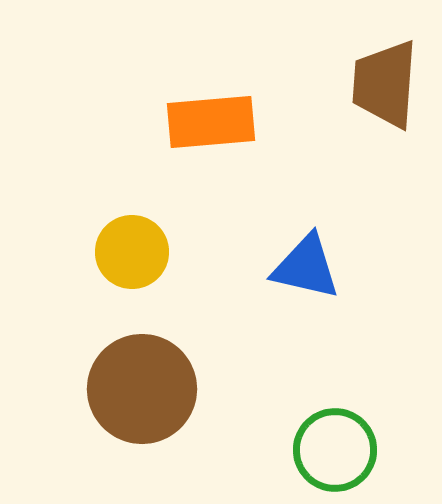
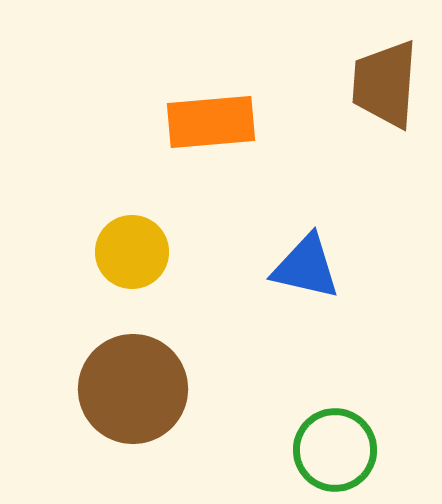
brown circle: moved 9 px left
